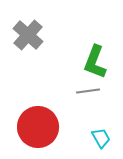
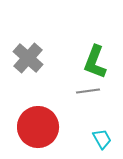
gray cross: moved 23 px down
cyan trapezoid: moved 1 px right, 1 px down
